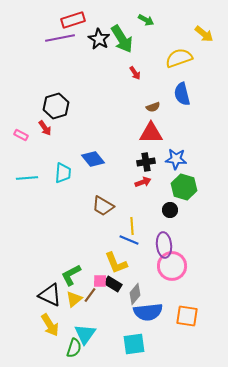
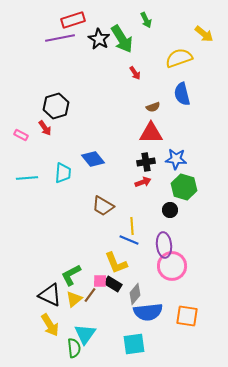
green arrow at (146, 20): rotated 35 degrees clockwise
green semicircle at (74, 348): rotated 24 degrees counterclockwise
